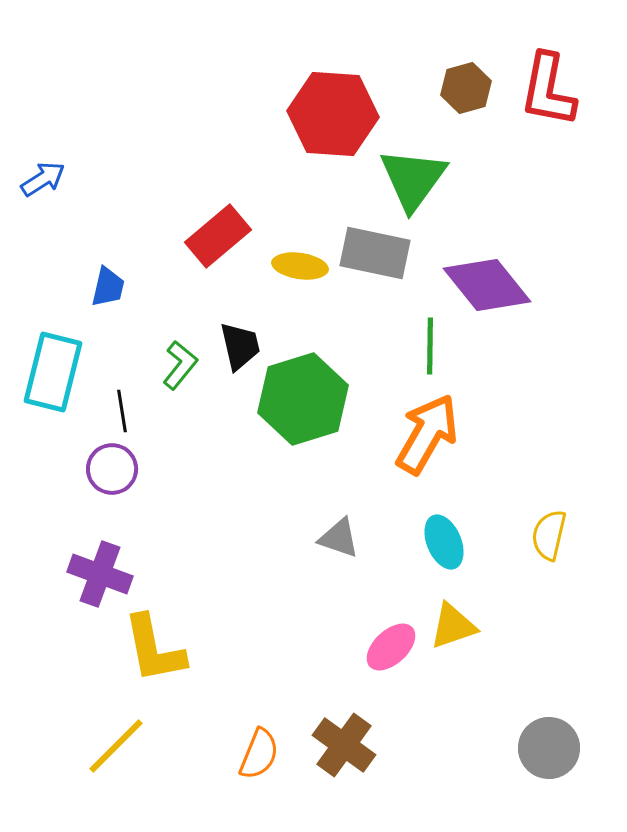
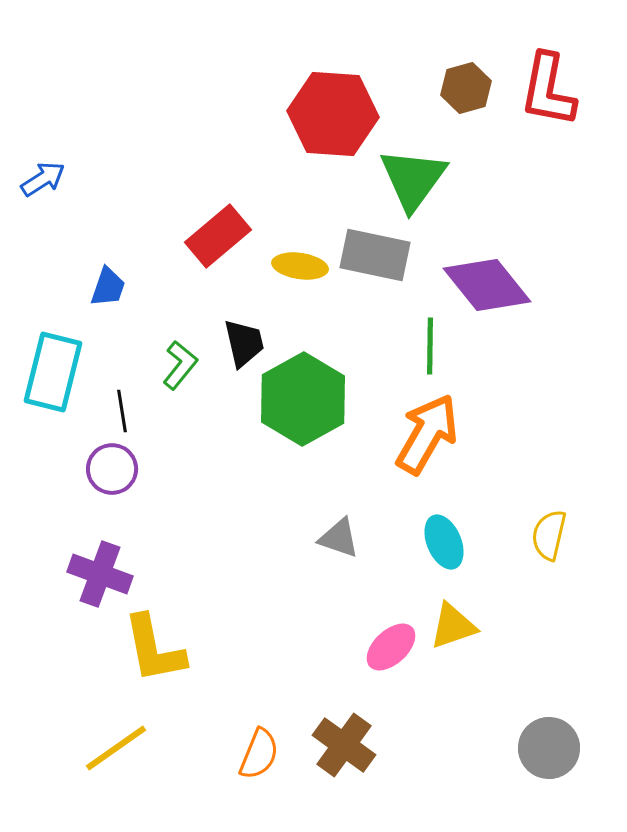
gray rectangle: moved 2 px down
blue trapezoid: rotated 6 degrees clockwise
black trapezoid: moved 4 px right, 3 px up
green hexagon: rotated 12 degrees counterclockwise
yellow line: moved 2 px down; rotated 10 degrees clockwise
